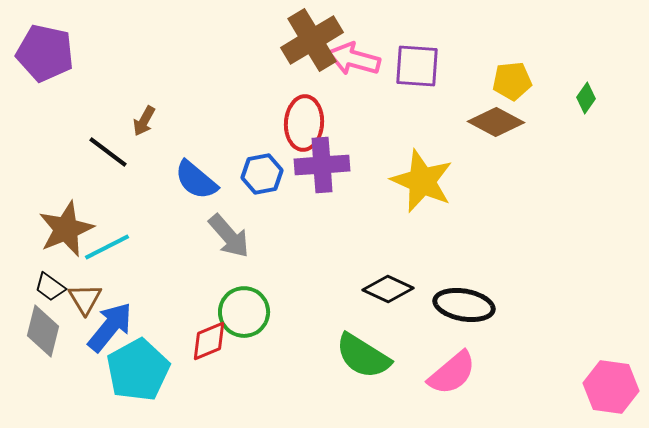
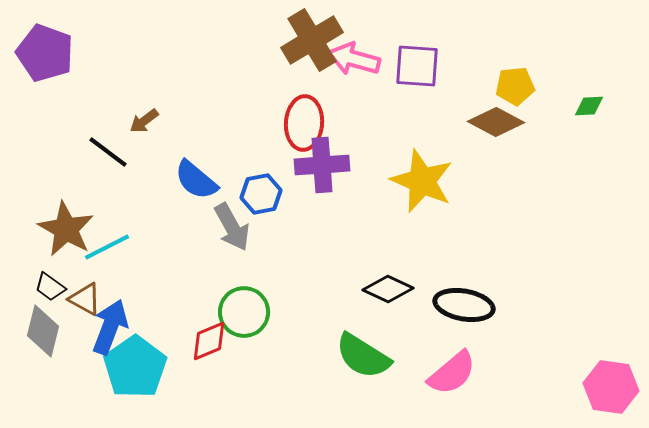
purple pentagon: rotated 8 degrees clockwise
yellow pentagon: moved 3 px right, 5 px down
green diamond: moved 3 px right, 8 px down; rotated 52 degrees clockwise
brown arrow: rotated 24 degrees clockwise
blue hexagon: moved 1 px left, 20 px down
brown star: rotated 20 degrees counterclockwise
gray arrow: moved 3 px right, 9 px up; rotated 12 degrees clockwise
brown triangle: rotated 30 degrees counterclockwise
blue arrow: rotated 18 degrees counterclockwise
cyan pentagon: moved 3 px left, 3 px up; rotated 6 degrees counterclockwise
